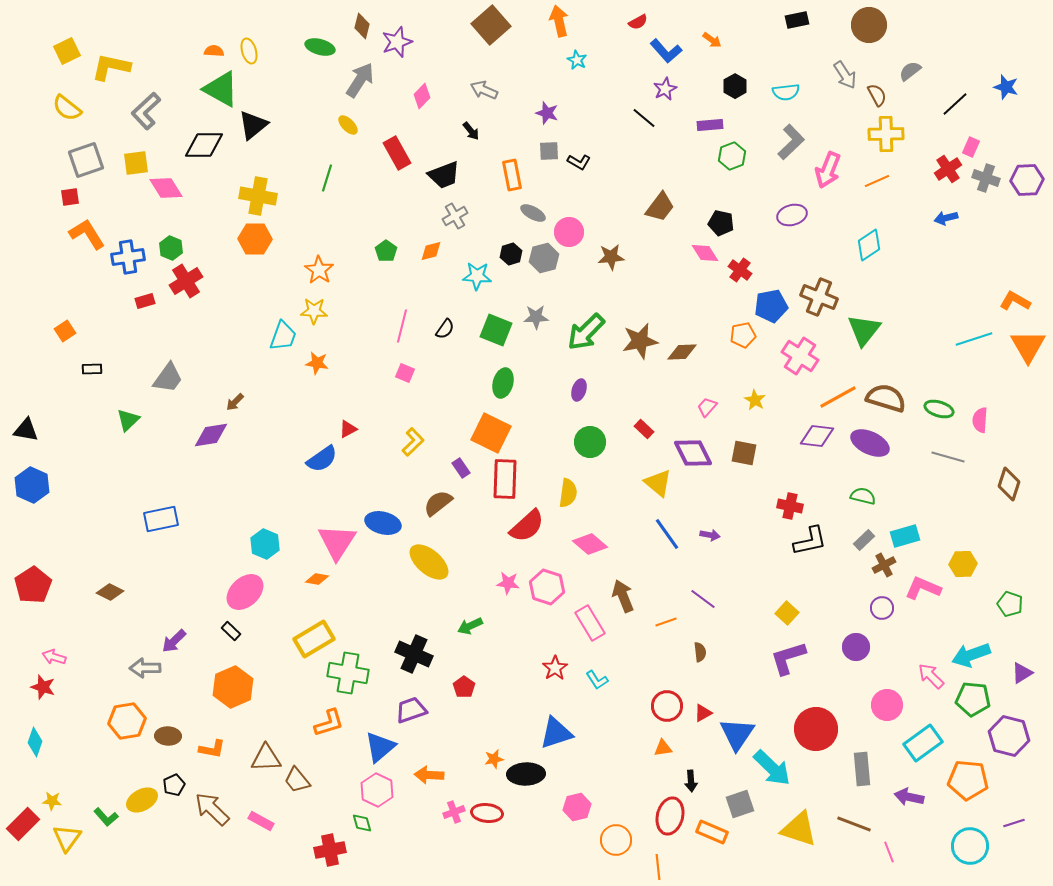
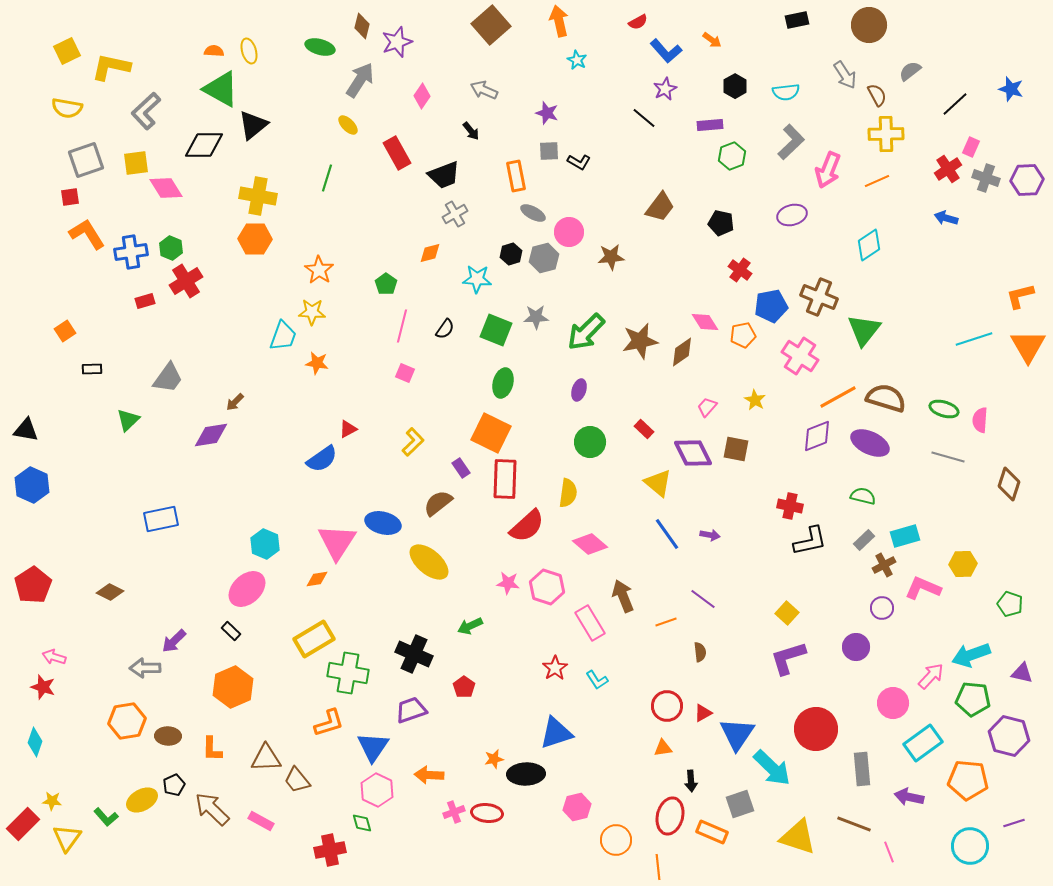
blue star at (1006, 87): moved 5 px right, 2 px down
pink diamond at (422, 96): rotated 10 degrees counterclockwise
yellow semicircle at (67, 108): rotated 28 degrees counterclockwise
orange rectangle at (512, 175): moved 4 px right, 1 px down
gray cross at (455, 216): moved 2 px up
blue arrow at (946, 218): rotated 30 degrees clockwise
green pentagon at (386, 251): moved 33 px down
orange diamond at (431, 251): moved 1 px left, 2 px down
pink diamond at (705, 253): moved 69 px down
blue cross at (128, 257): moved 3 px right, 5 px up
cyan star at (477, 276): moved 3 px down
orange L-shape at (1015, 301): moved 5 px right, 5 px up; rotated 44 degrees counterclockwise
yellow star at (314, 311): moved 2 px left, 1 px down
brown diamond at (682, 352): rotated 32 degrees counterclockwise
green ellipse at (939, 409): moved 5 px right
purple diamond at (817, 436): rotated 28 degrees counterclockwise
brown square at (744, 453): moved 8 px left, 4 px up
orange diamond at (317, 579): rotated 20 degrees counterclockwise
pink ellipse at (245, 592): moved 2 px right, 3 px up
purple triangle at (1022, 673): rotated 45 degrees clockwise
pink arrow at (931, 676): rotated 88 degrees clockwise
pink circle at (887, 705): moved 6 px right, 2 px up
blue triangle at (380, 747): moved 7 px left; rotated 16 degrees counterclockwise
orange L-shape at (212, 749): rotated 80 degrees clockwise
yellow triangle at (799, 829): moved 1 px left, 8 px down
